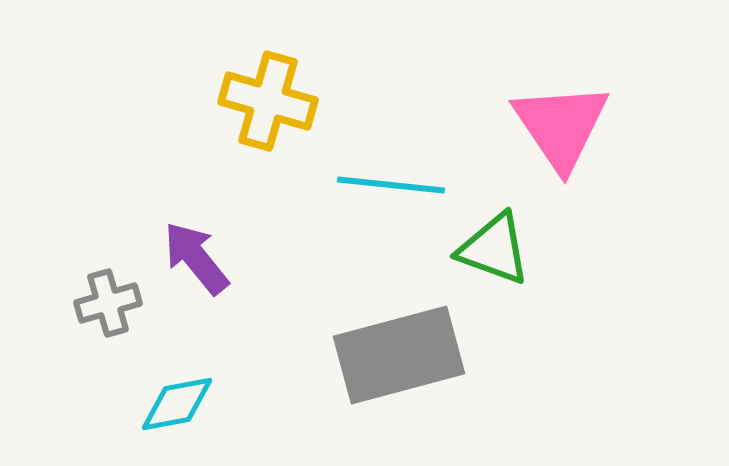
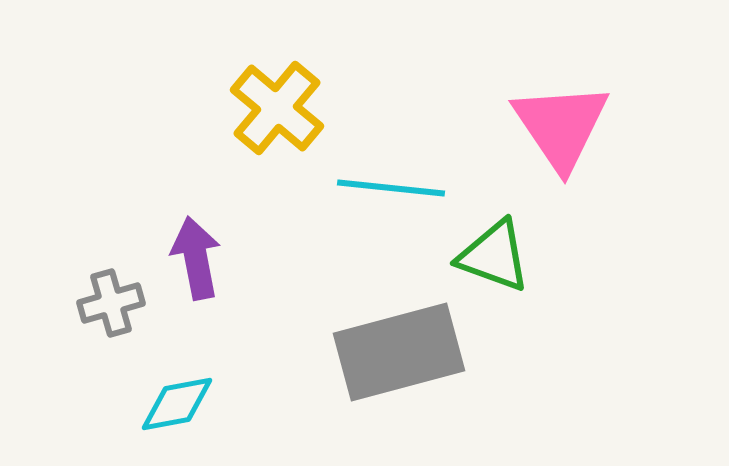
yellow cross: moved 9 px right, 7 px down; rotated 24 degrees clockwise
cyan line: moved 3 px down
green triangle: moved 7 px down
purple arrow: rotated 28 degrees clockwise
gray cross: moved 3 px right
gray rectangle: moved 3 px up
